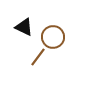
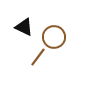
brown circle: moved 1 px right
